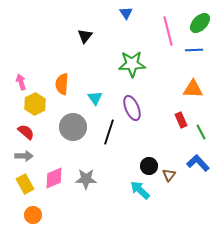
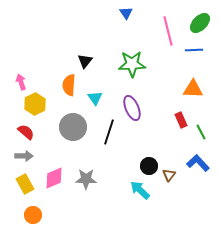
black triangle: moved 25 px down
orange semicircle: moved 7 px right, 1 px down
